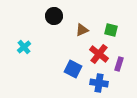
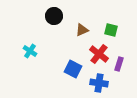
cyan cross: moved 6 px right, 4 px down; rotated 16 degrees counterclockwise
